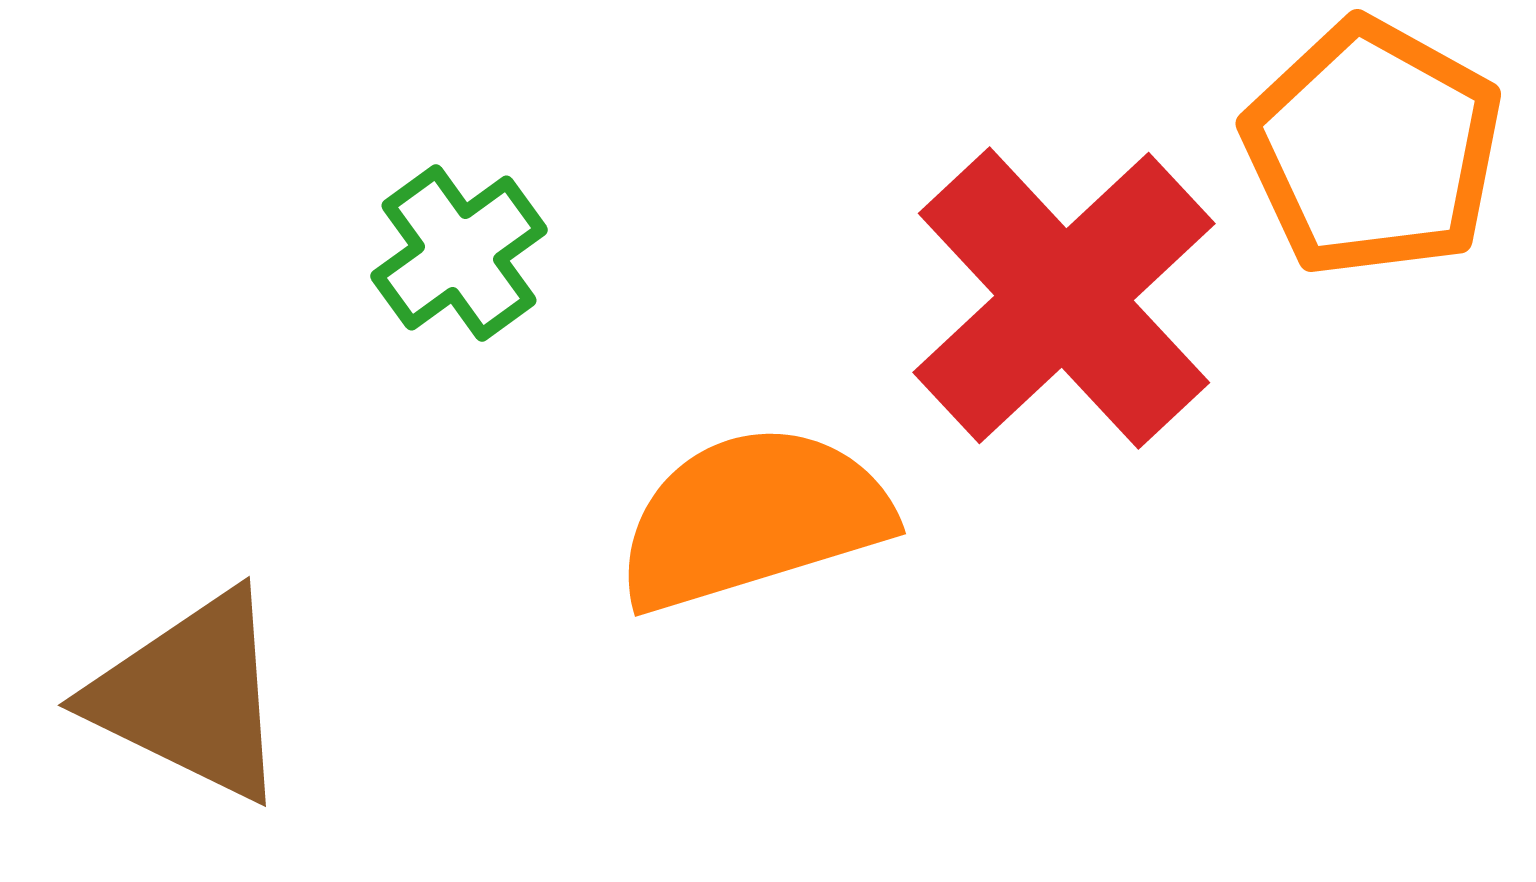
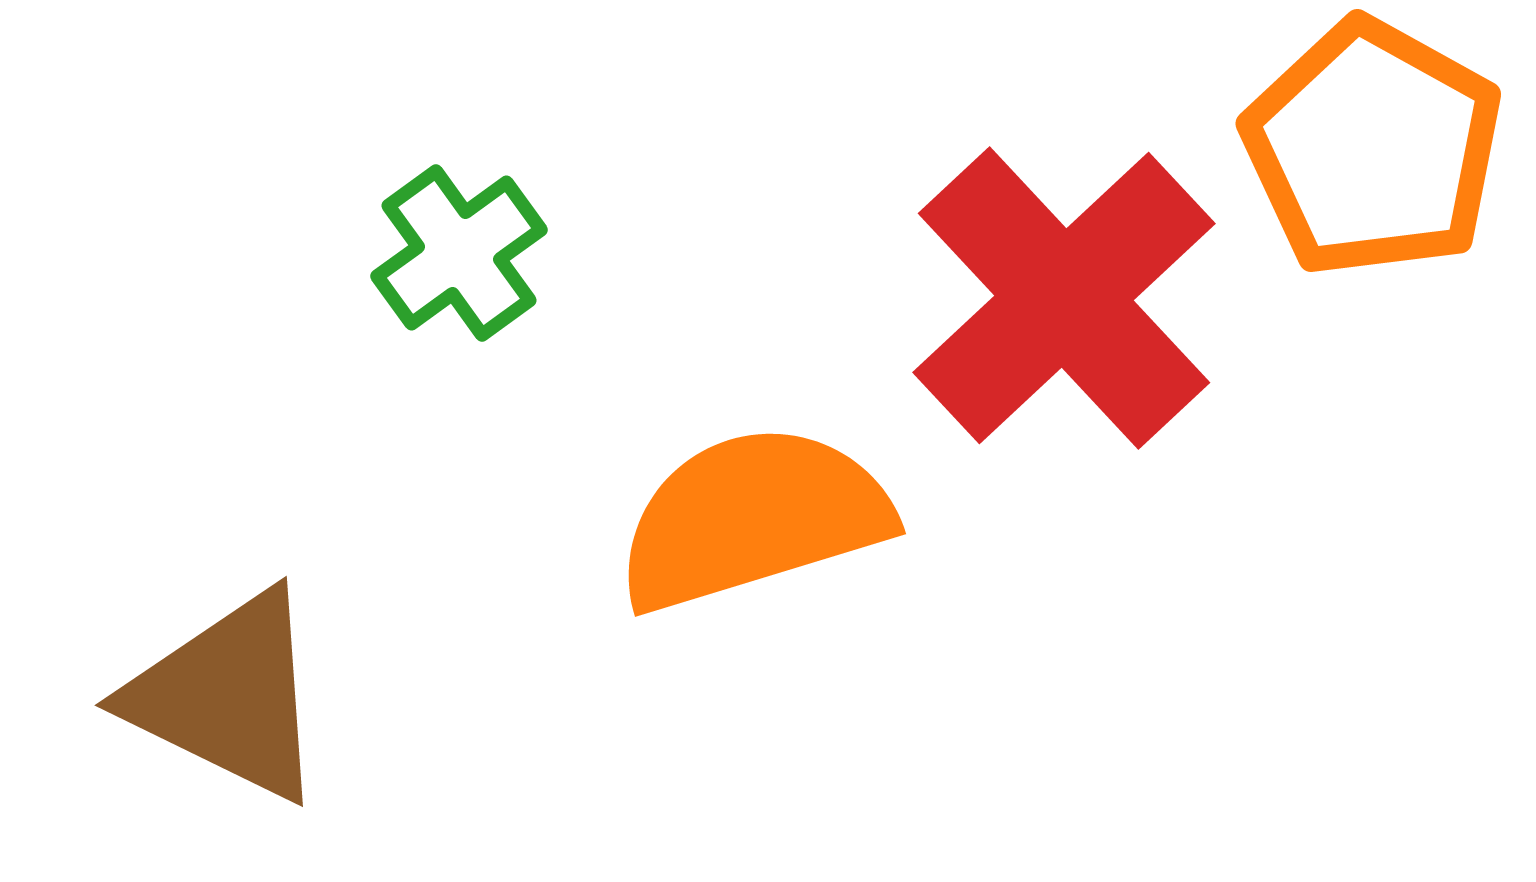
brown triangle: moved 37 px right
